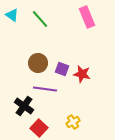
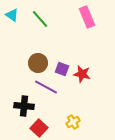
purple line: moved 1 px right, 2 px up; rotated 20 degrees clockwise
black cross: rotated 30 degrees counterclockwise
